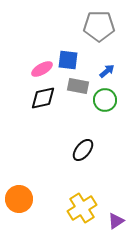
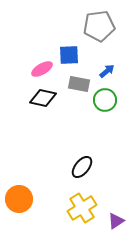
gray pentagon: rotated 8 degrees counterclockwise
blue square: moved 1 px right, 5 px up; rotated 10 degrees counterclockwise
gray rectangle: moved 1 px right, 2 px up
black diamond: rotated 24 degrees clockwise
black ellipse: moved 1 px left, 17 px down
